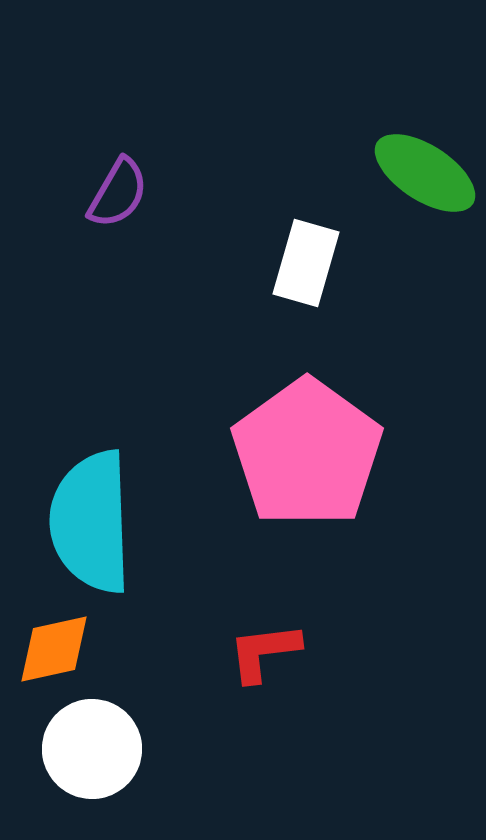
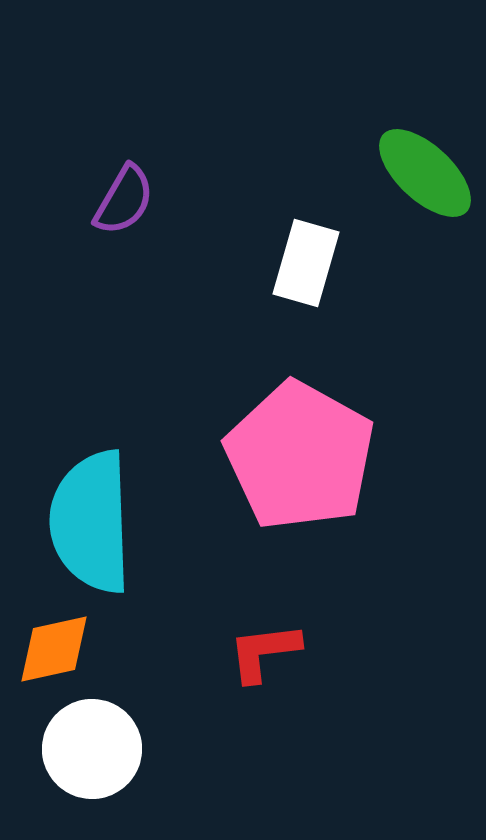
green ellipse: rotated 10 degrees clockwise
purple semicircle: moved 6 px right, 7 px down
pink pentagon: moved 7 px left, 3 px down; rotated 7 degrees counterclockwise
